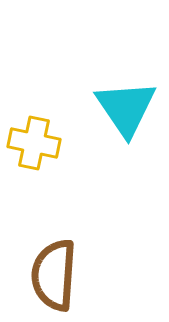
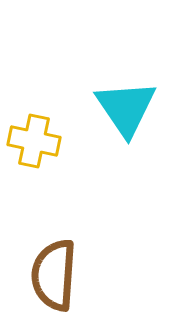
yellow cross: moved 2 px up
